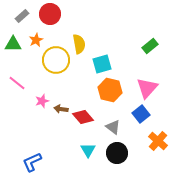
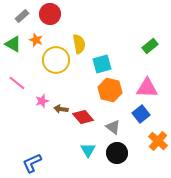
orange star: rotated 24 degrees counterclockwise
green triangle: rotated 30 degrees clockwise
pink triangle: rotated 50 degrees clockwise
blue L-shape: moved 1 px down
